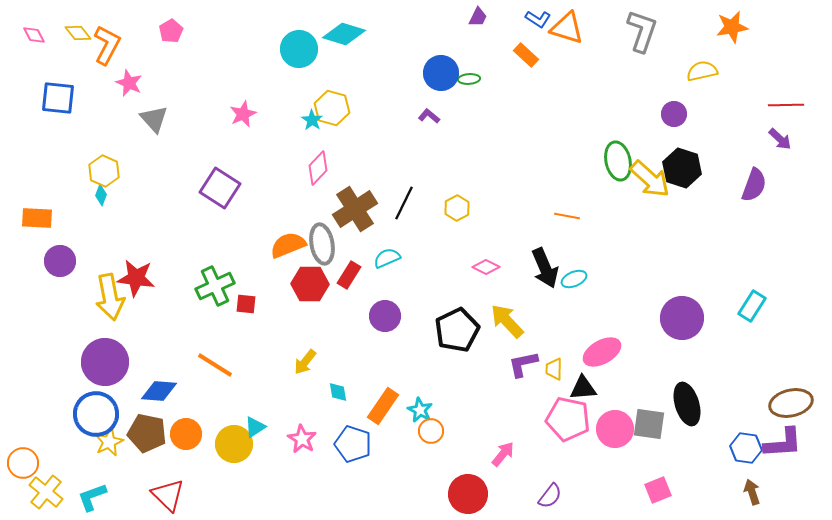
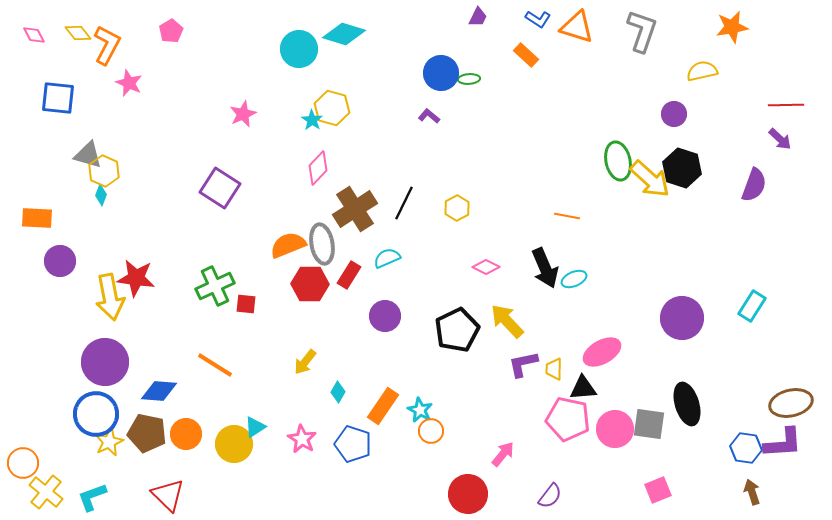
orange triangle at (567, 28): moved 10 px right, 1 px up
gray triangle at (154, 119): moved 66 px left, 36 px down; rotated 32 degrees counterclockwise
cyan diamond at (338, 392): rotated 40 degrees clockwise
